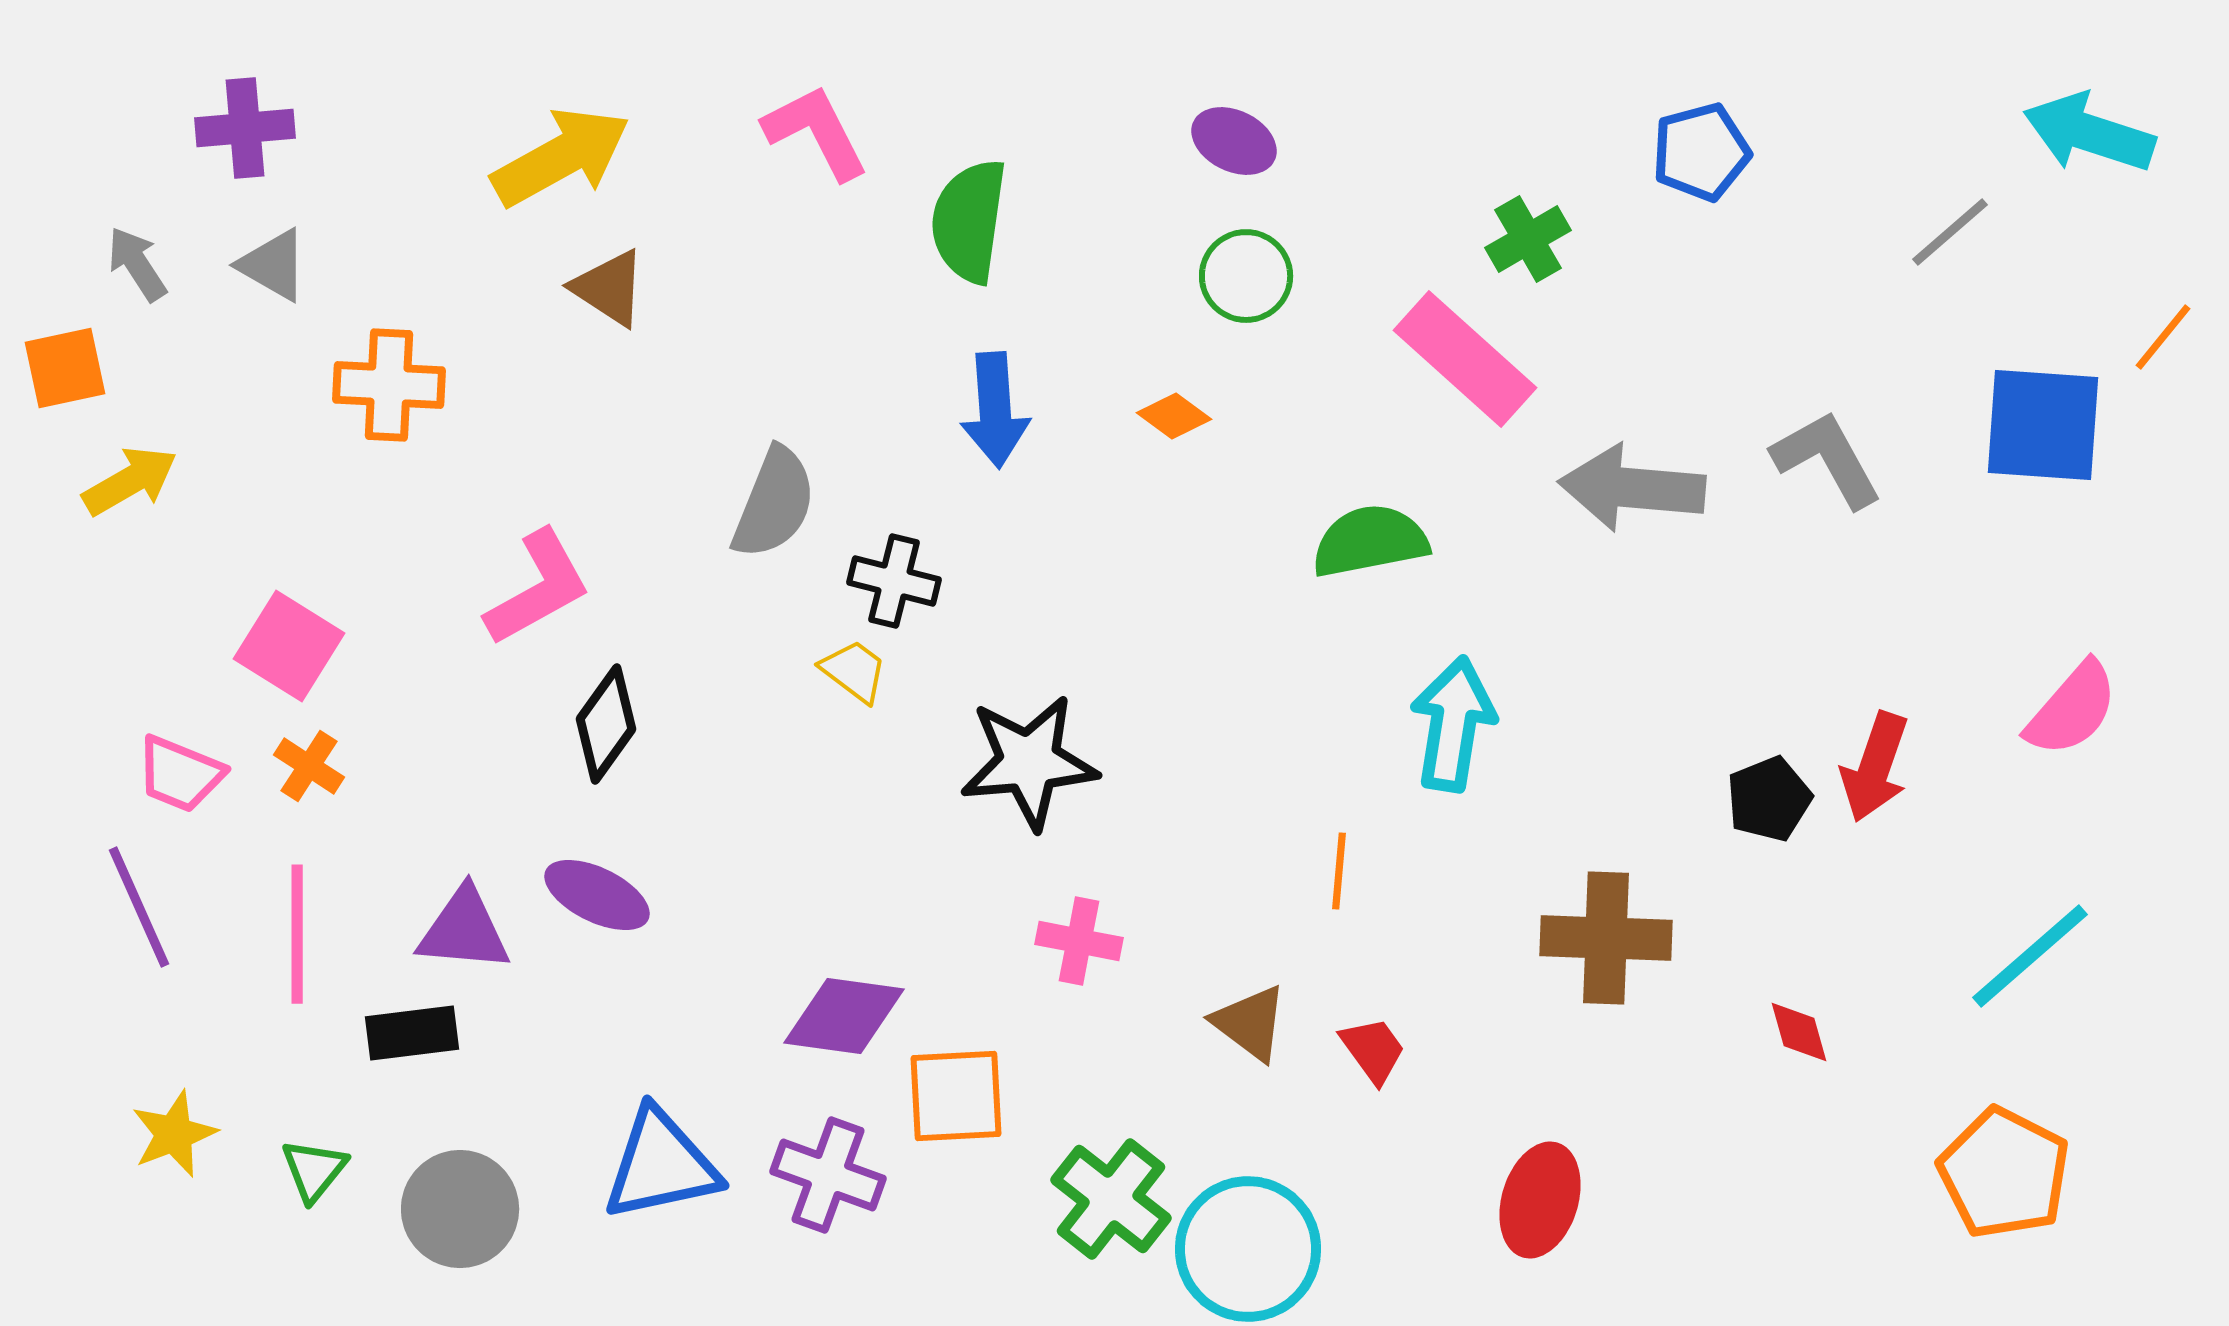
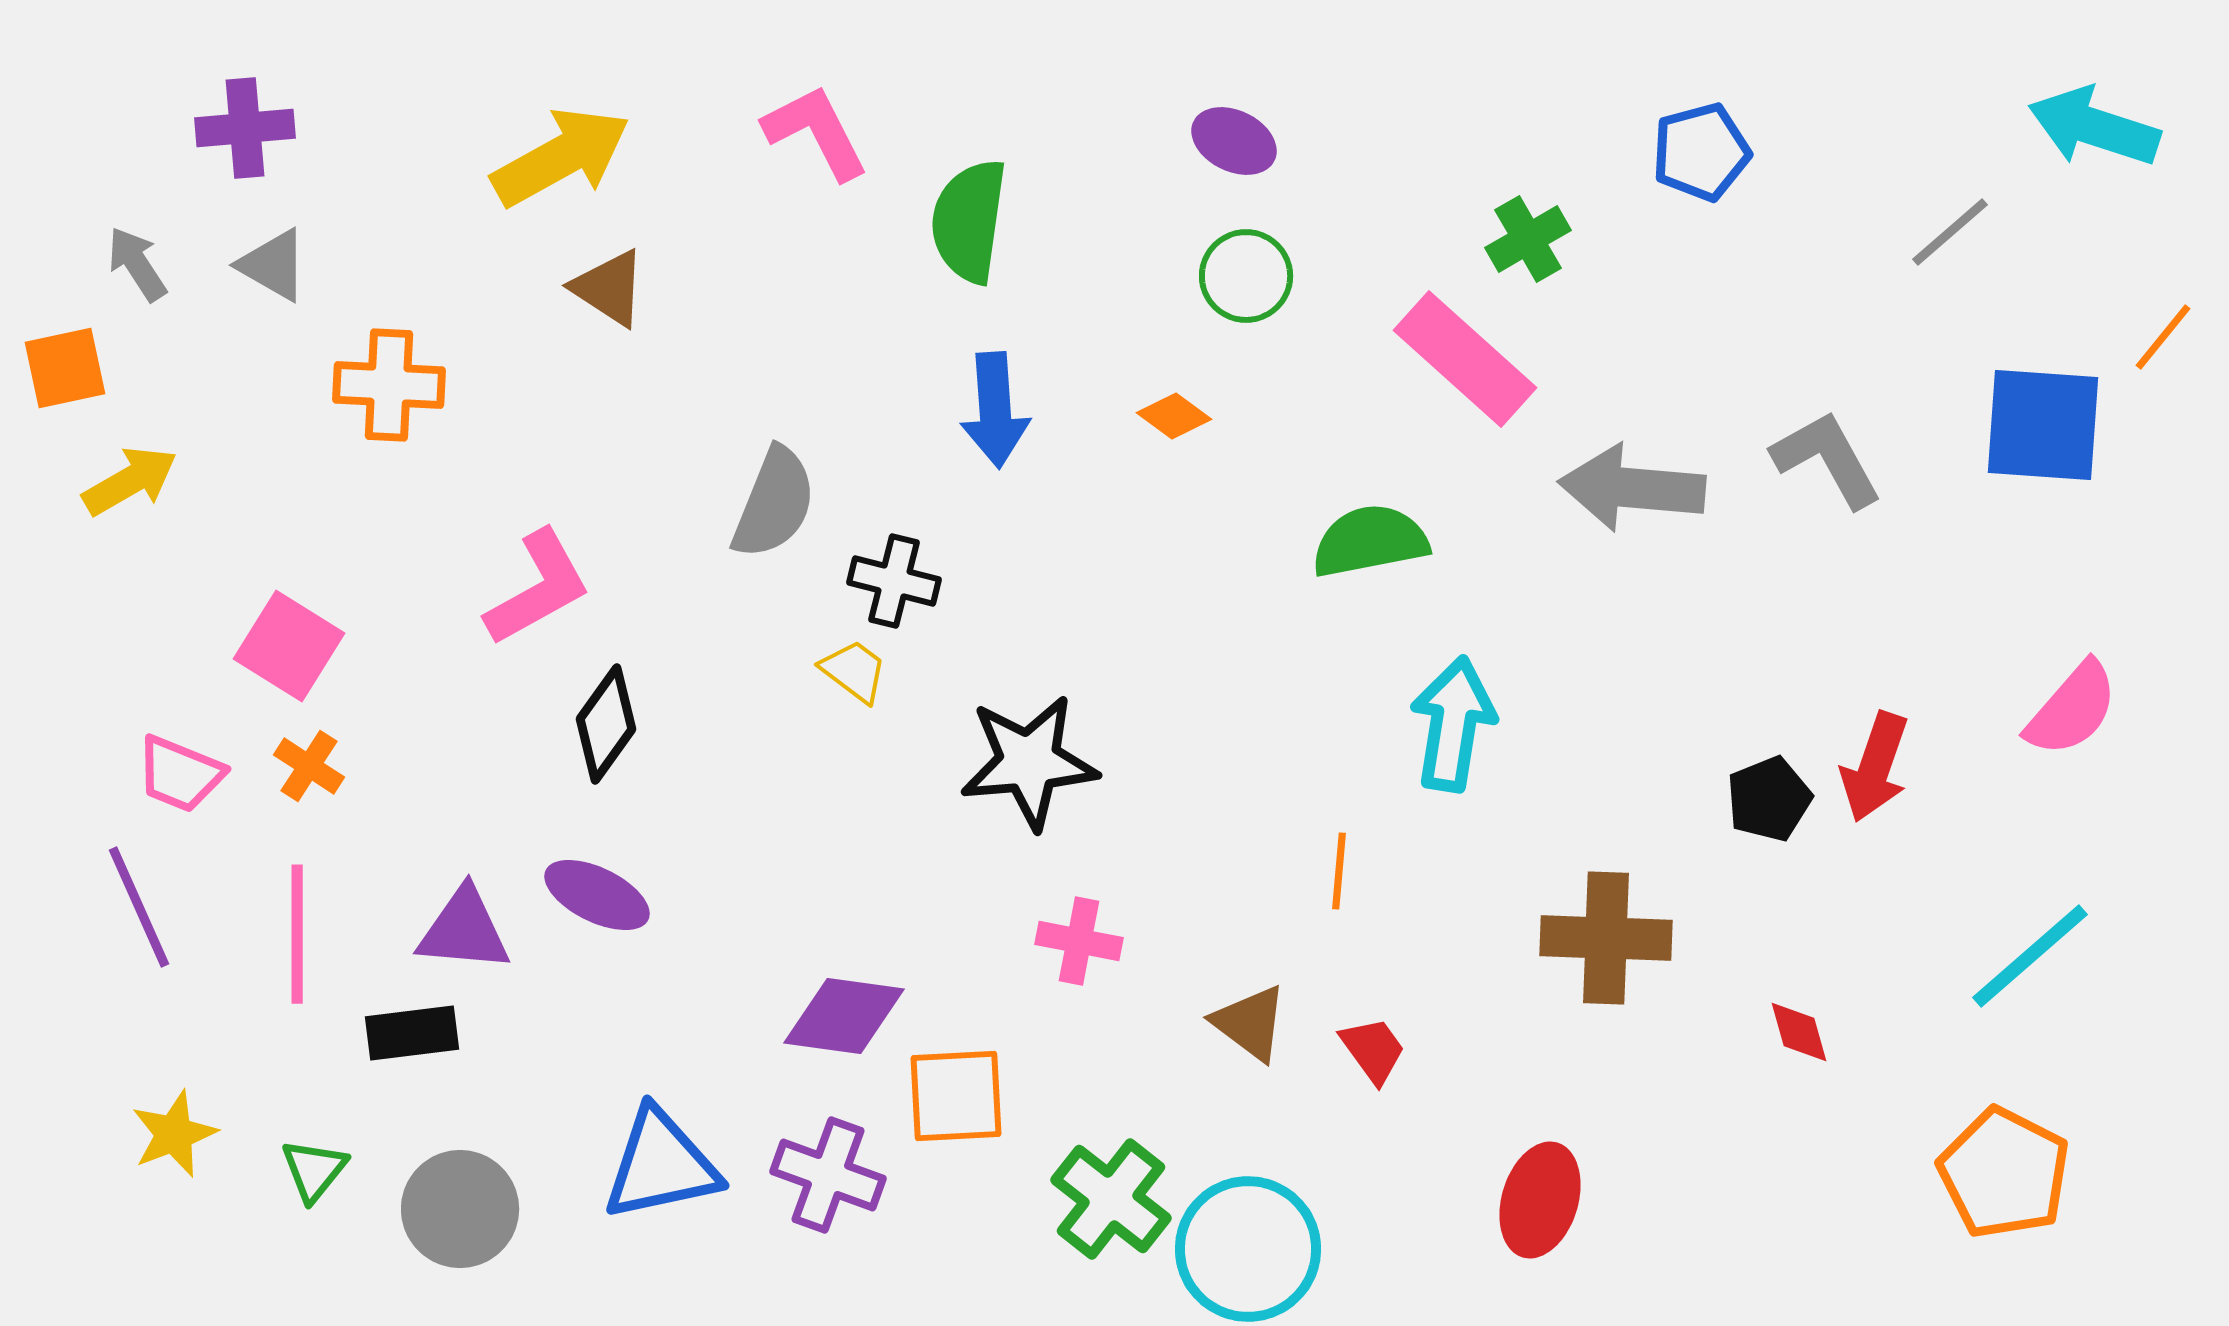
cyan arrow at (2089, 133): moved 5 px right, 6 px up
